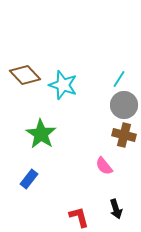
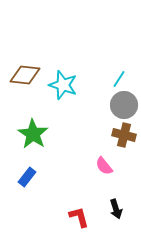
brown diamond: rotated 40 degrees counterclockwise
green star: moved 8 px left
blue rectangle: moved 2 px left, 2 px up
